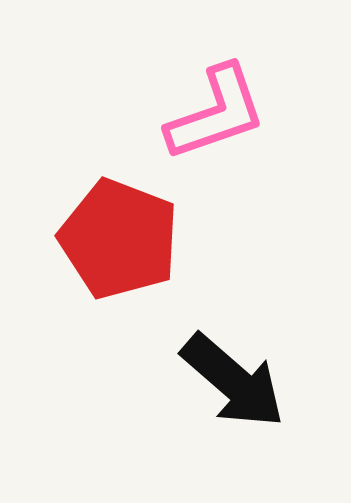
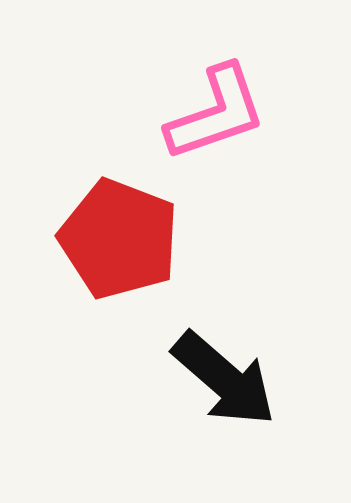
black arrow: moved 9 px left, 2 px up
